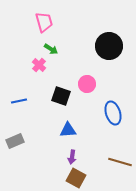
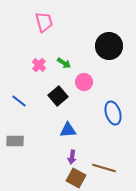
green arrow: moved 13 px right, 14 px down
pink circle: moved 3 px left, 2 px up
black square: moved 3 px left; rotated 30 degrees clockwise
blue line: rotated 49 degrees clockwise
gray rectangle: rotated 24 degrees clockwise
brown line: moved 16 px left, 6 px down
